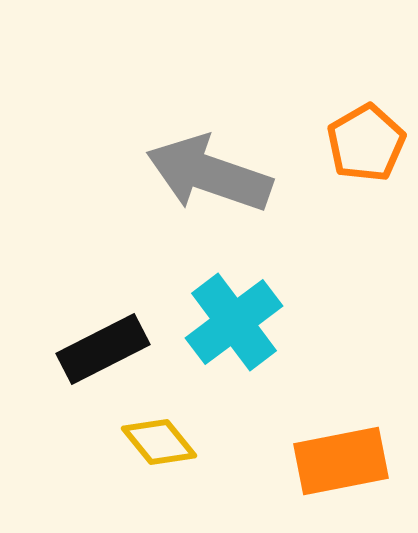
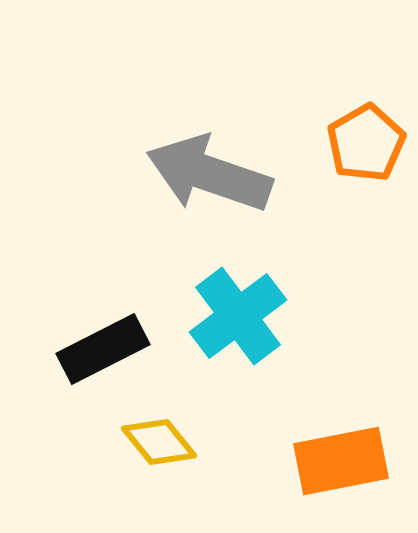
cyan cross: moved 4 px right, 6 px up
